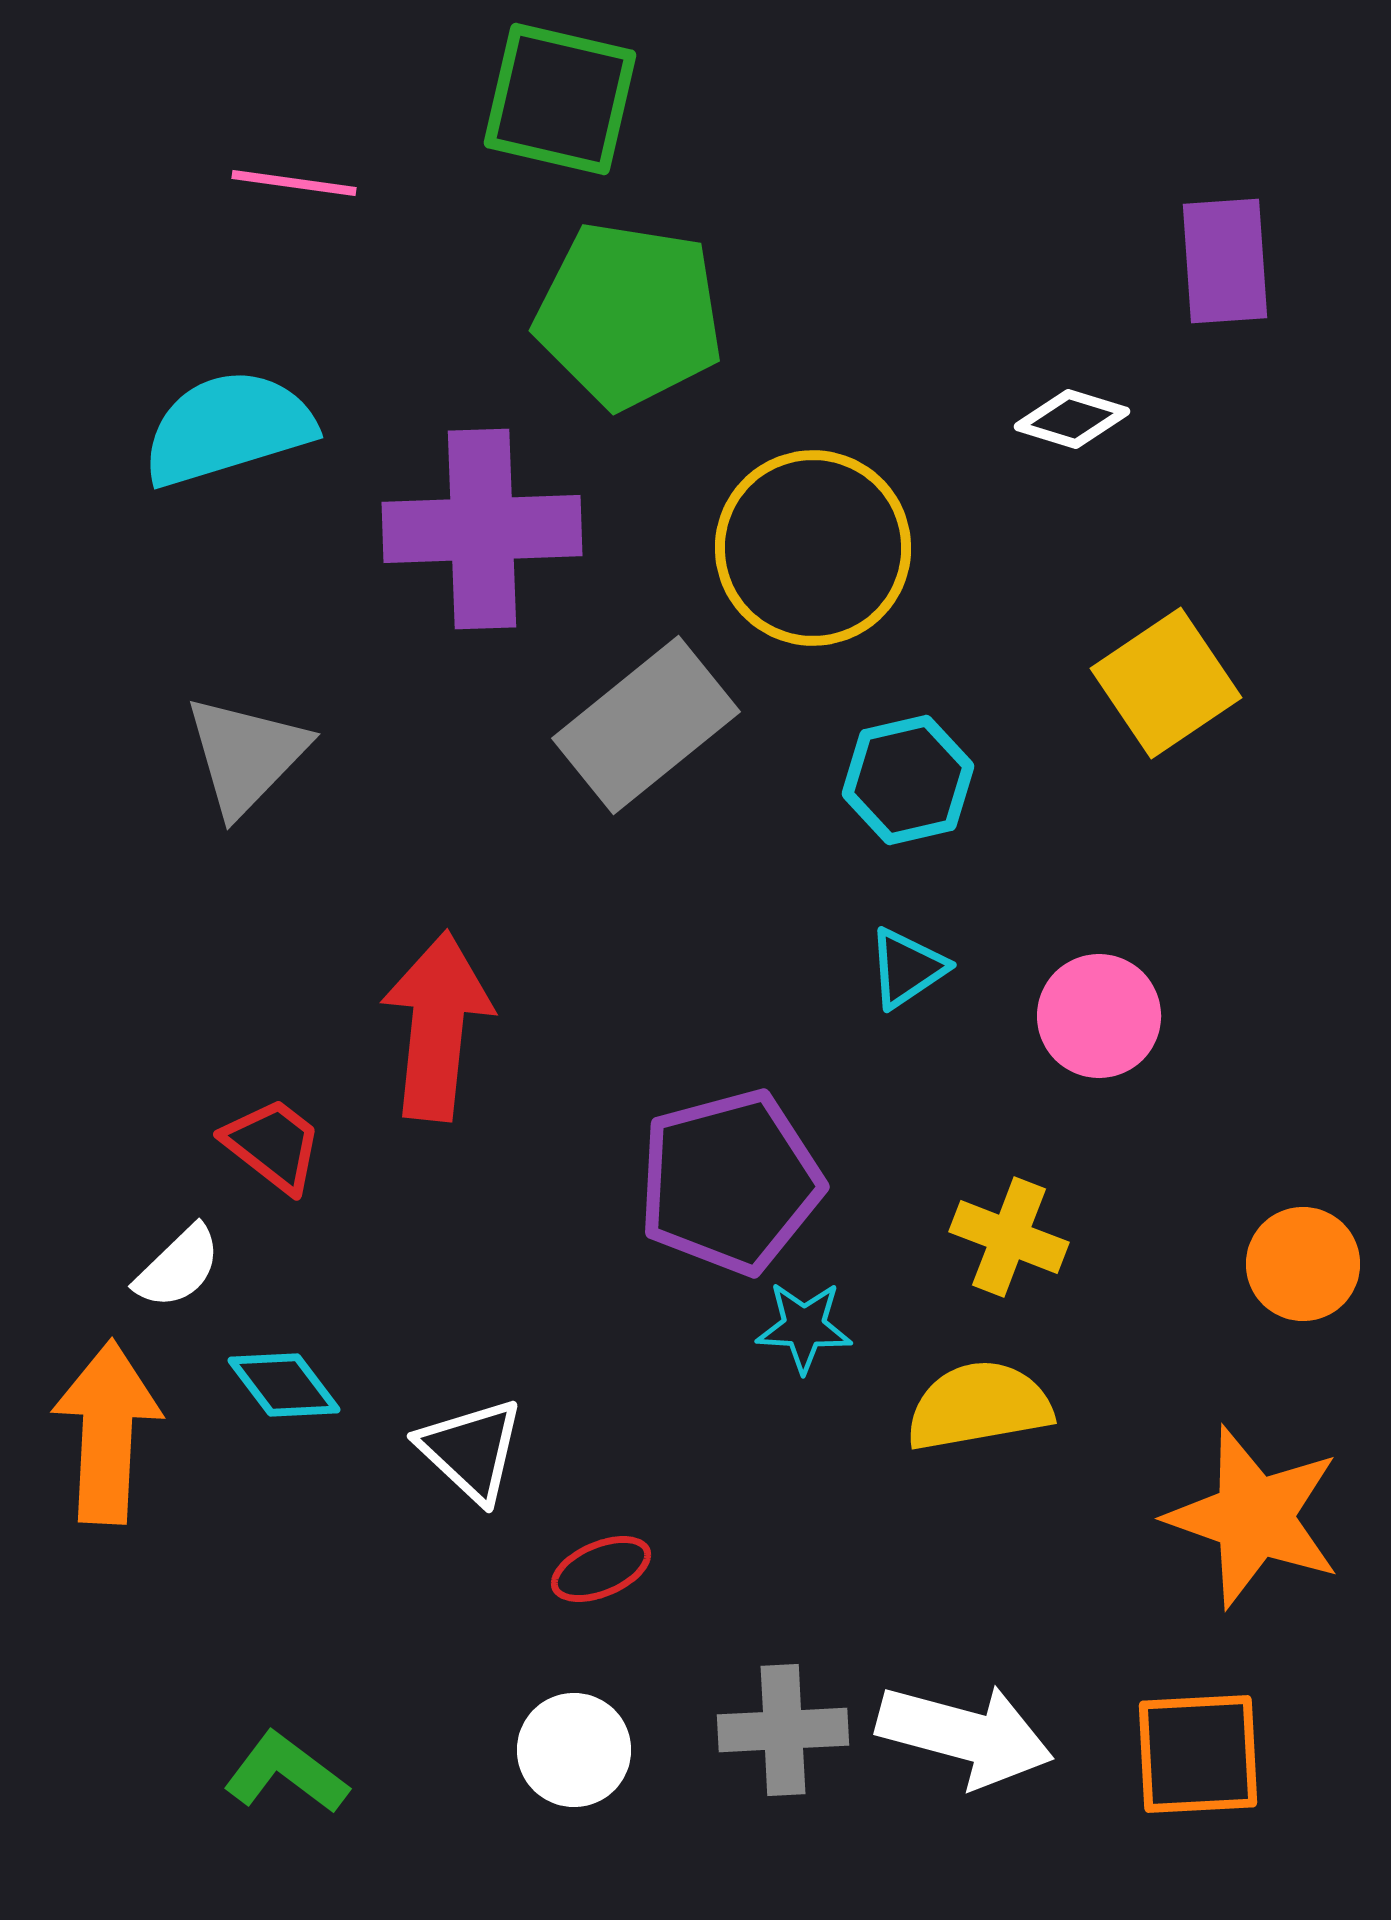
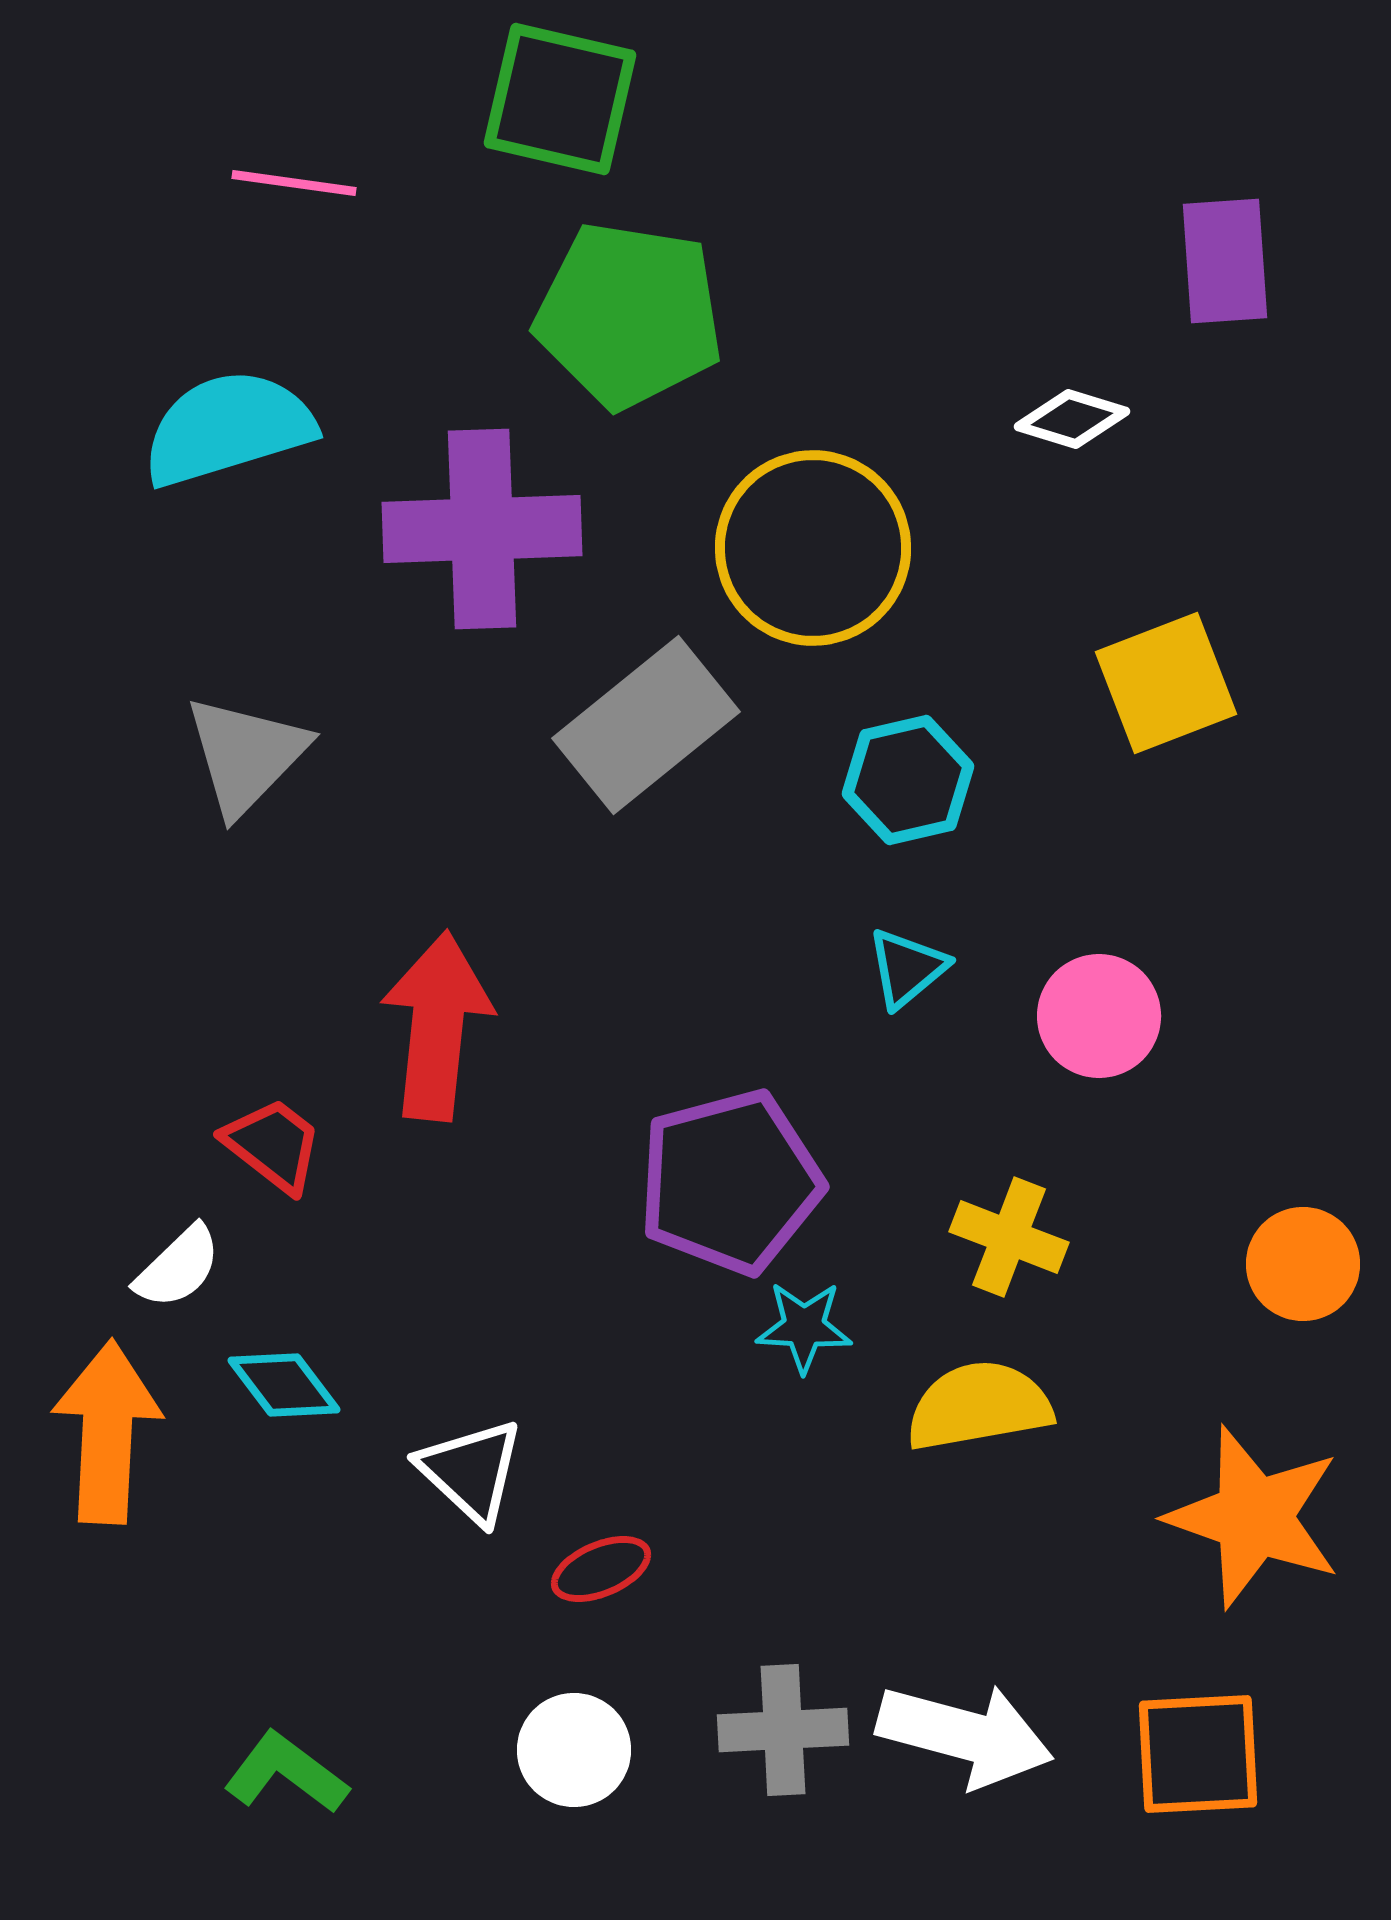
yellow square: rotated 13 degrees clockwise
cyan triangle: rotated 6 degrees counterclockwise
white triangle: moved 21 px down
